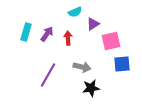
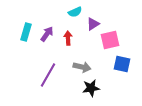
pink square: moved 1 px left, 1 px up
blue square: rotated 18 degrees clockwise
